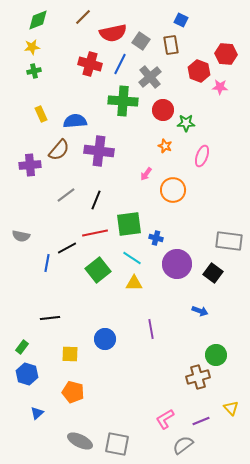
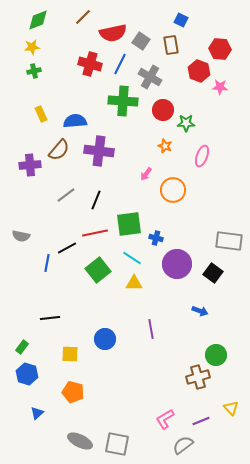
red hexagon at (226, 54): moved 6 px left, 5 px up
gray cross at (150, 77): rotated 20 degrees counterclockwise
